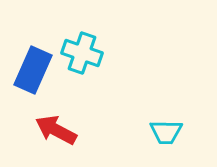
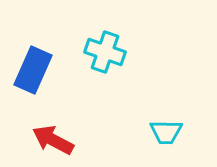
cyan cross: moved 23 px right, 1 px up
red arrow: moved 3 px left, 10 px down
